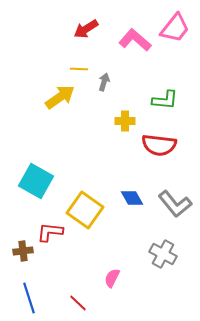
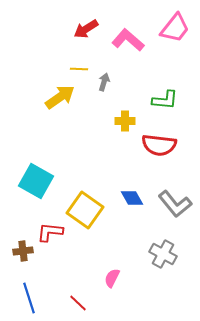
pink L-shape: moved 7 px left
